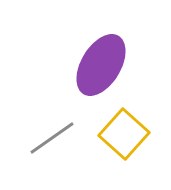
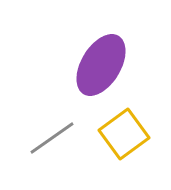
yellow square: rotated 12 degrees clockwise
